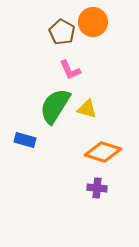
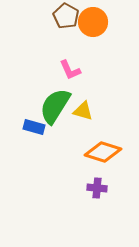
brown pentagon: moved 4 px right, 16 px up
yellow triangle: moved 4 px left, 2 px down
blue rectangle: moved 9 px right, 13 px up
